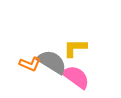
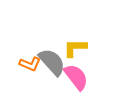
gray semicircle: rotated 16 degrees clockwise
pink semicircle: rotated 16 degrees clockwise
